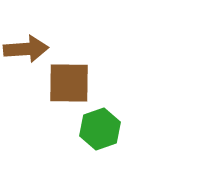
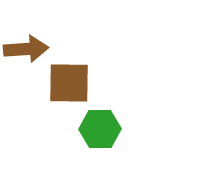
green hexagon: rotated 18 degrees clockwise
